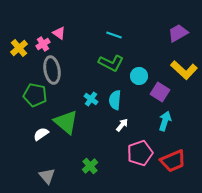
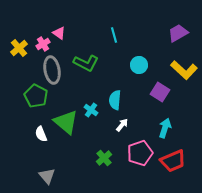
cyan line: rotated 56 degrees clockwise
green L-shape: moved 25 px left
cyan circle: moved 11 px up
green pentagon: moved 1 px right, 1 px down; rotated 15 degrees clockwise
cyan cross: moved 11 px down
cyan arrow: moved 7 px down
white semicircle: rotated 77 degrees counterclockwise
green cross: moved 14 px right, 8 px up
